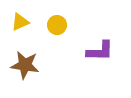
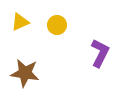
purple L-shape: moved 2 px down; rotated 64 degrees counterclockwise
brown star: moved 8 px down
